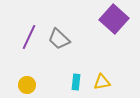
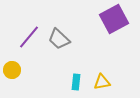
purple square: rotated 20 degrees clockwise
purple line: rotated 15 degrees clockwise
yellow circle: moved 15 px left, 15 px up
